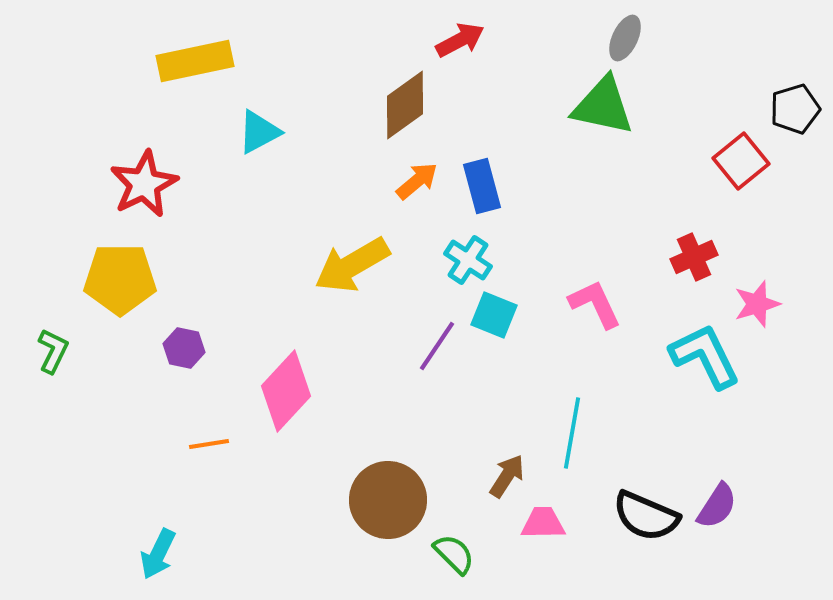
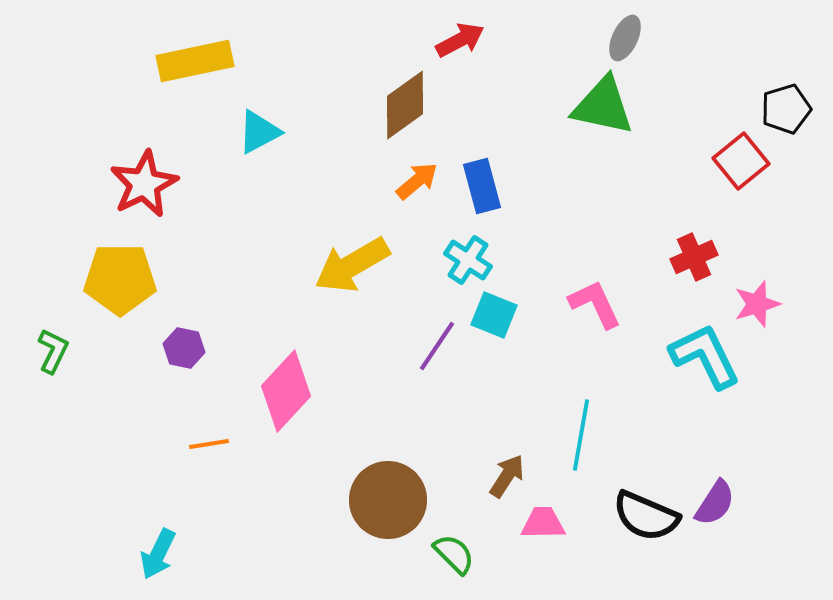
black pentagon: moved 9 px left
cyan line: moved 9 px right, 2 px down
purple semicircle: moved 2 px left, 3 px up
